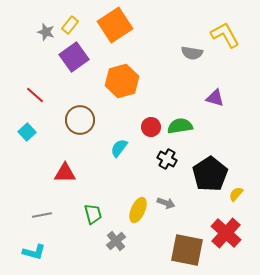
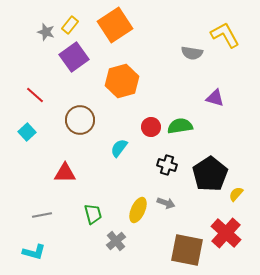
black cross: moved 6 px down; rotated 12 degrees counterclockwise
